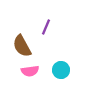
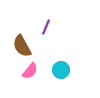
pink semicircle: rotated 42 degrees counterclockwise
